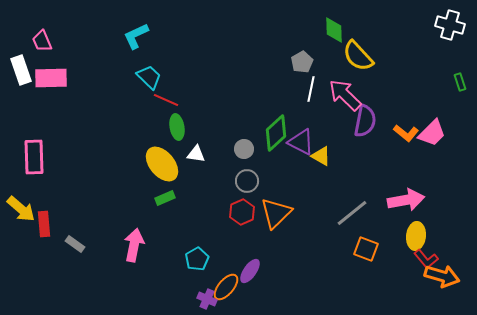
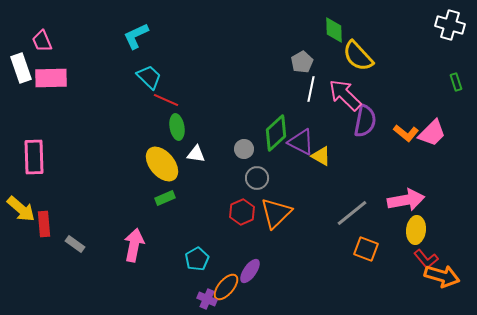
white rectangle at (21, 70): moved 2 px up
green rectangle at (460, 82): moved 4 px left
gray circle at (247, 181): moved 10 px right, 3 px up
yellow ellipse at (416, 236): moved 6 px up
